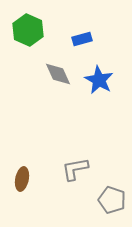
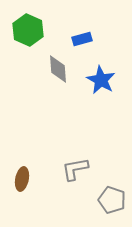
gray diamond: moved 5 px up; rotated 20 degrees clockwise
blue star: moved 2 px right
